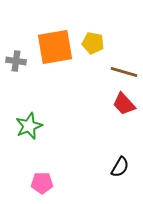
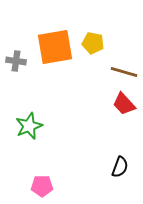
black semicircle: rotated 10 degrees counterclockwise
pink pentagon: moved 3 px down
